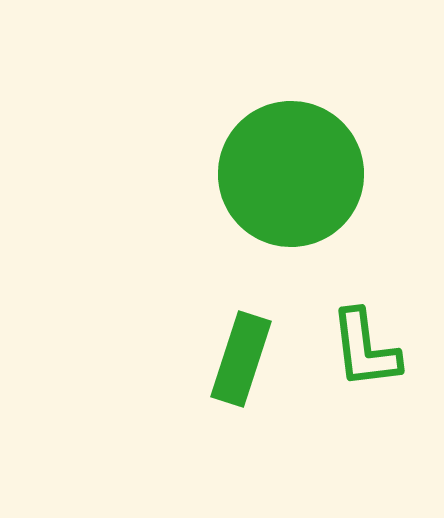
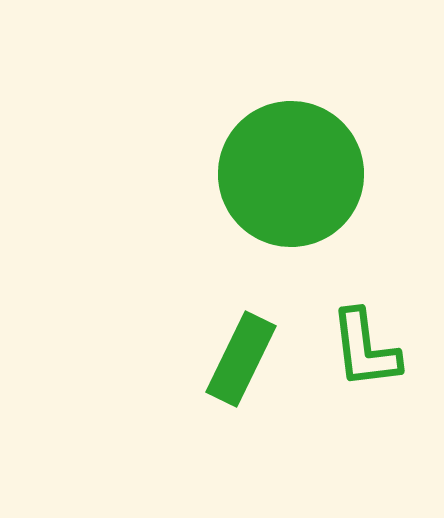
green rectangle: rotated 8 degrees clockwise
